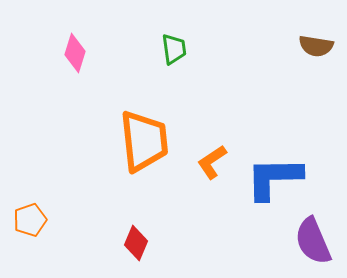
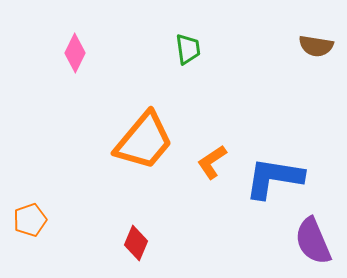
green trapezoid: moved 14 px right
pink diamond: rotated 9 degrees clockwise
orange trapezoid: rotated 46 degrees clockwise
blue L-shape: rotated 10 degrees clockwise
